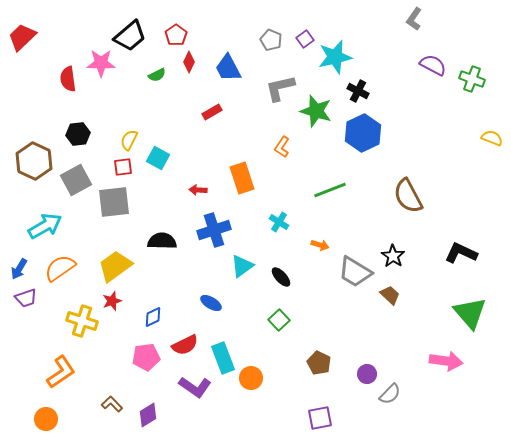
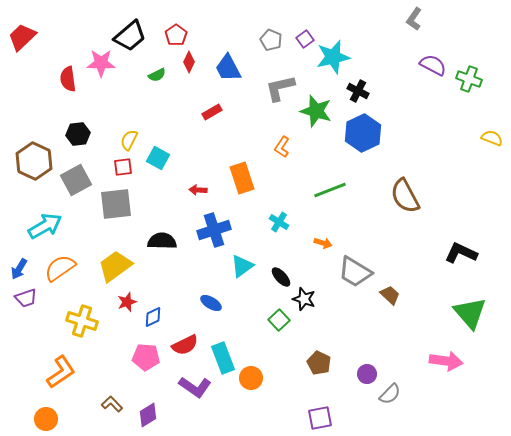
cyan star at (335, 57): moved 2 px left
green cross at (472, 79): moved 3 px left
brown semicircle at (408, 196): moved 3 px left
gray square at (114, 202): moved 2 px right, 2 px down
orange arrow at (320, 245): moved 3 px right, 2 px up
black star at (393, 256): moved 89 px left, 43 px down; rotated 15 degrees counterclockwise
red star at (112, 301): moved 15 px right, 1 px down
pink pentagon at (146, 357): rotated 12 degrees clockwise
